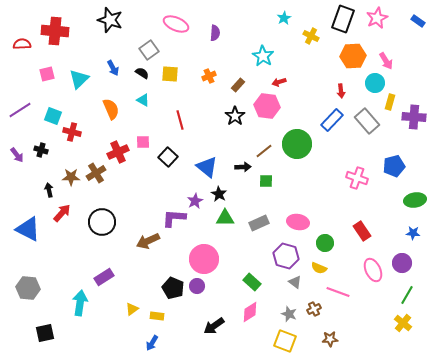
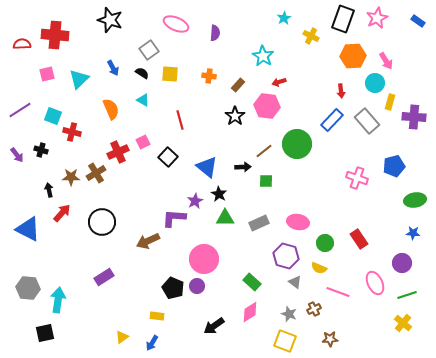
red cross at (55, 31): moved 4 px down
orange cross at (209, 76): rotated 32 degrees clockwise
pink square at (143, 142): rotated 24 degrees counterclockwise
red rectangle at (362, 231): moved 3 px left, 8 px down
pink ellipse at (373, 270): moved 2 px right, 13 px down
green line at (407, 295): rotated 42 degrees clockwise
cyan arrow at (80, 303): moved 22 px left, 3 px up
yellow triangle at (132, 309): moved 10 px left, 28 px down
